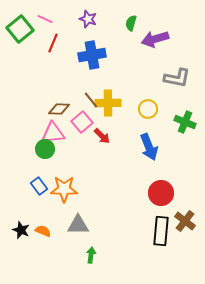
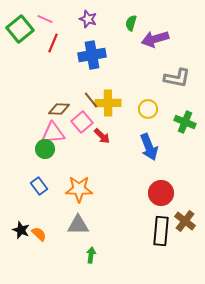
orange star: moved 15 px right
orange semicircle: moved 4 px left, 3 px down; rotated 21 degrees clockwise
